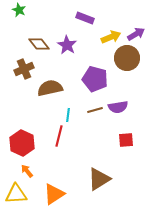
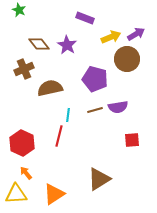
brown circle: moved 1 px down
red square: moved 6 px right
orange arrow: moved 1 px left, 2 px down
